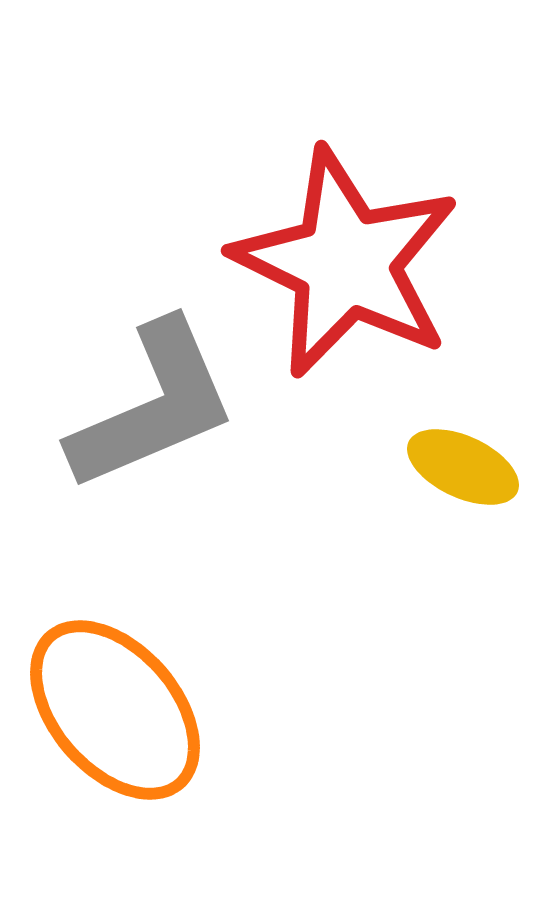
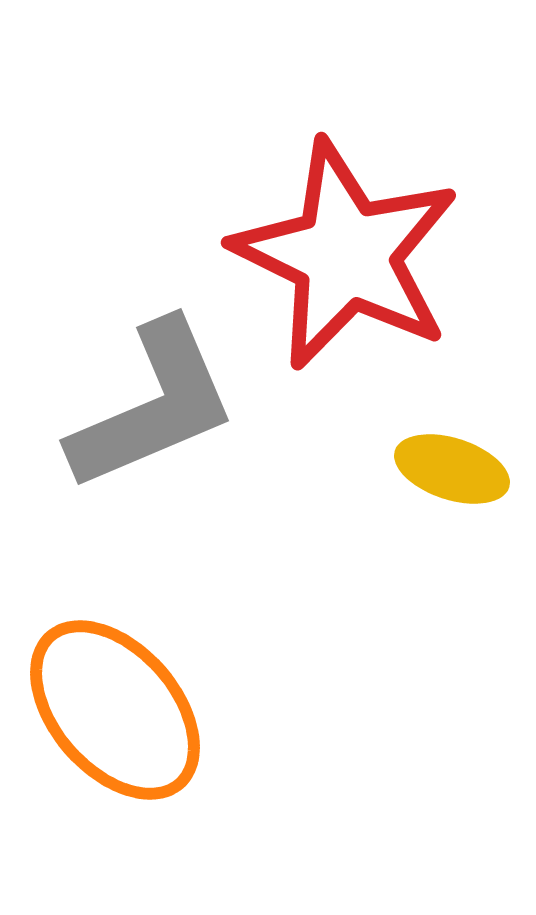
red star: moved 8 px up
yellow ellipse: moved 11 px left, 2 px down; rotated 7 degrees counterclockwise
